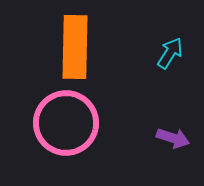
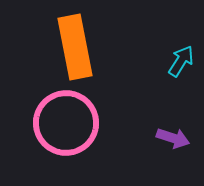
orange rectangle: rotated 12 degrees counterclockwise
cyan arrow: moved 11 px right, 8 px down
